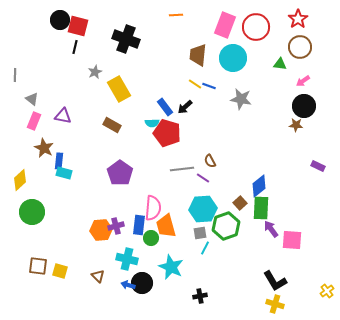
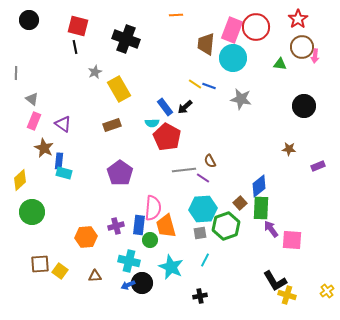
black circle at (60, 20): moved 31 px left
pink rectangle at (225, 25): moved 7 px right, 5 px down
black line at (75, 47): rotated 24 degrees counterclockwise
brown circle at (300, 47): moved 2 px right
brown trapezoid at (198, 55): moved 8 px right, 11 px up
gray line at (15, 75): moved 1 px right, 2 px up
pink arrow at (303, 81): moved 12 px right, 25 px up; rotated 48 degrees counterclockwise
purple triangle at (63, 116): moved 8 px down; rotated 24 degrees clockwise
brown rectangle at (112, 125): rotated 48 degrees counterclockwise
brown star at (296, 125): moved 7 px left, 24 px down
red pentagon at (167, 133): moved 4 px down; rotated 12 degrees clockwise
purple rectangle at (318, 166): rotated 48 degrees counterclockwise
gray line at (182, 169): moved 2 px right, 1 px down
orange hexagon at (101, 230): moved 15 px left, 7 px down
green circle at (151, 238): moved 1 px left, 2 px down
cyan line at (205, 248): moved 12 px down
cyan cross at (127, 259): moved 2 px right, 2 px down
brown square at (38, 266): moved 2 px right, 2 px up; rotated 12 degrees counterclockwise
yellow square at (60, 271): rotated 21 degrees clockwise
brown triangle at (98, 276): moved 3 px left; rotated 48 degrees counterclockwise
blue arrow at (128, 285): rotated 40 degrees counterclockwise
yellow cross at (275, 304): moved 12 px right, 9 px up
